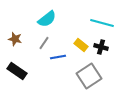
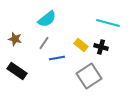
cyan line: moved 6 px right
blue line: moved 1 px left, 1 px down
